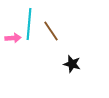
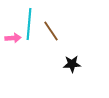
black star: rotated 18 degrees counterclockwise
